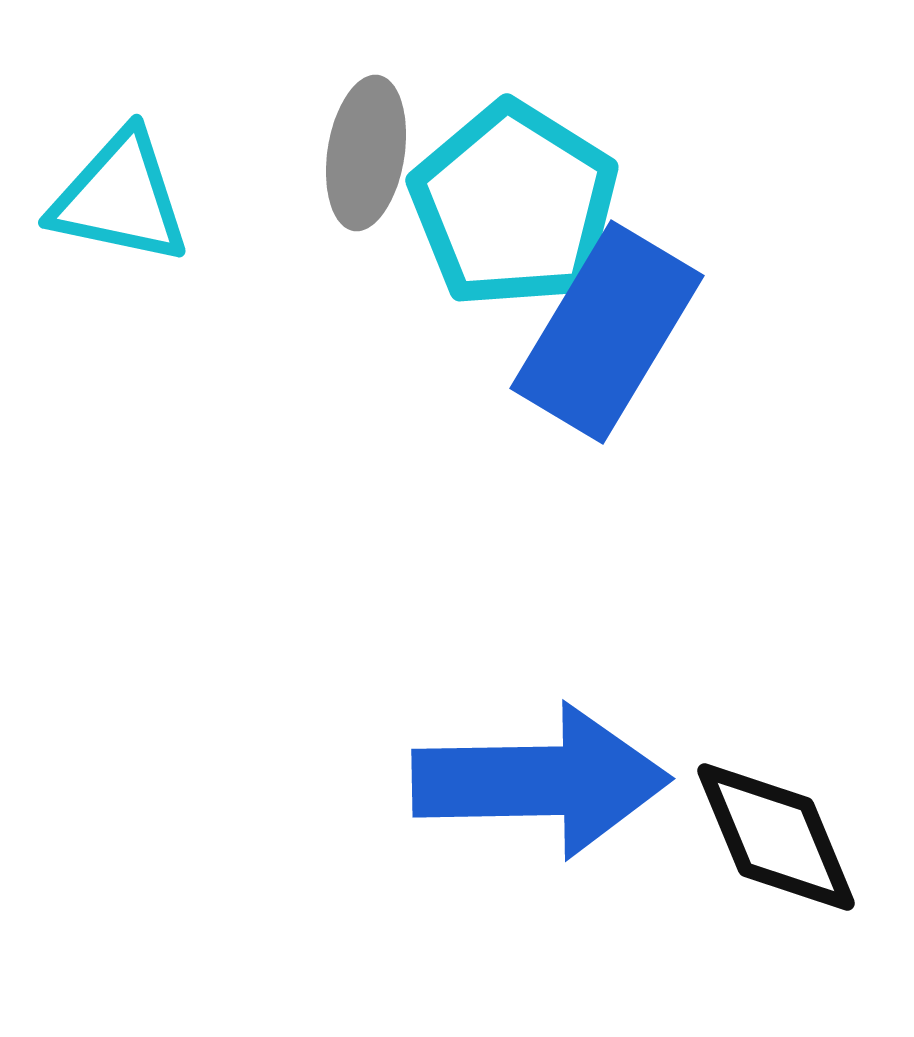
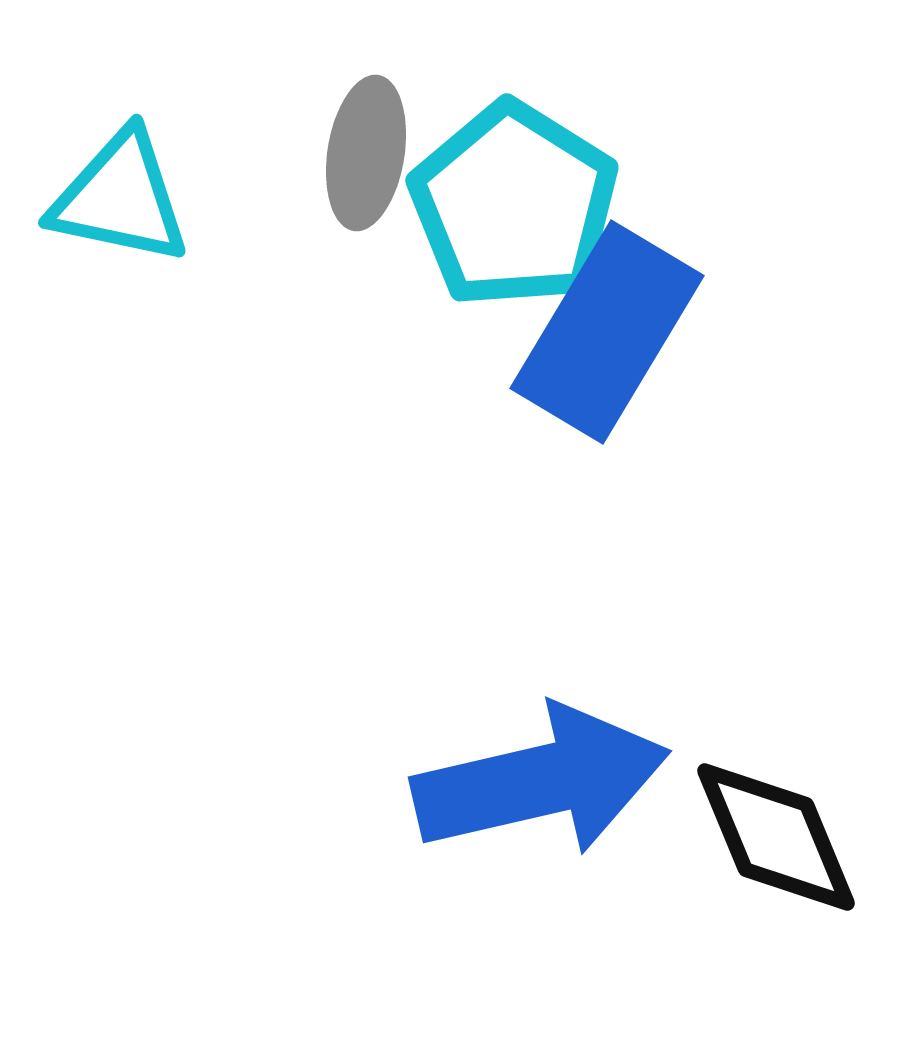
blue arrow: rotated 12 degrees counterclockwise
